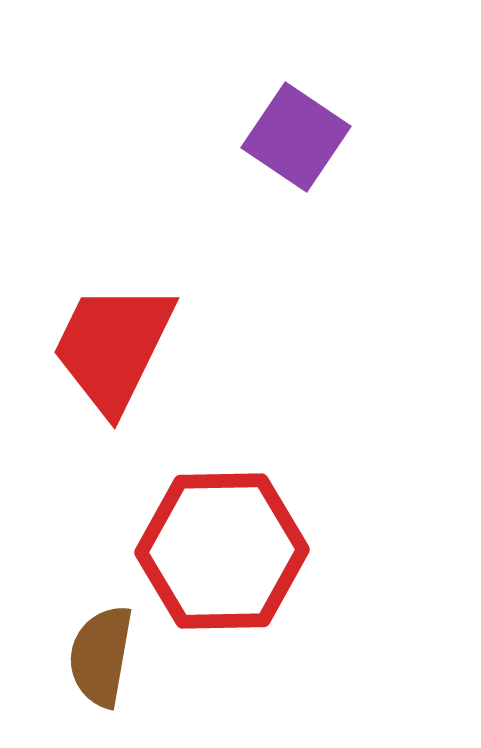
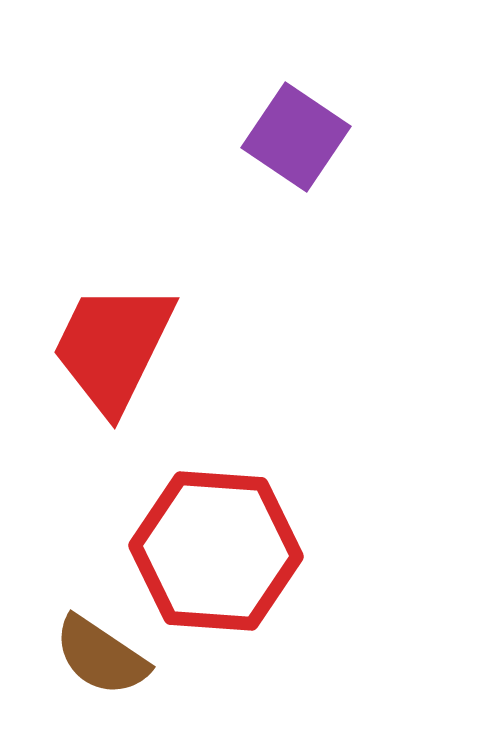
red hexagon: moved 6 px left; rotated 5 degrees clockwise
brown semicircle: rotated 66 degrees counterclockwise
